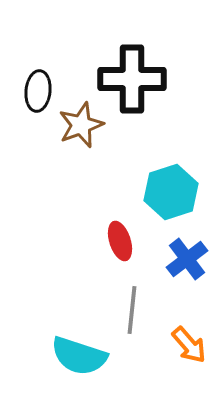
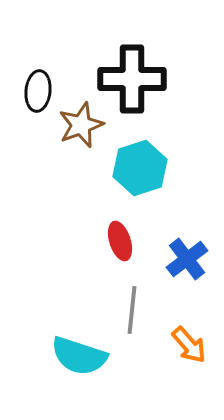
cyan hexagon: moved 31 px left, 24 px up
